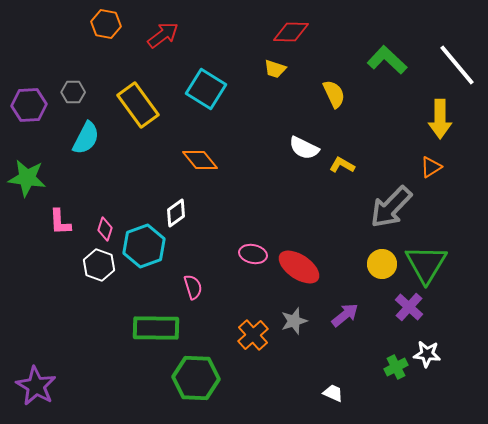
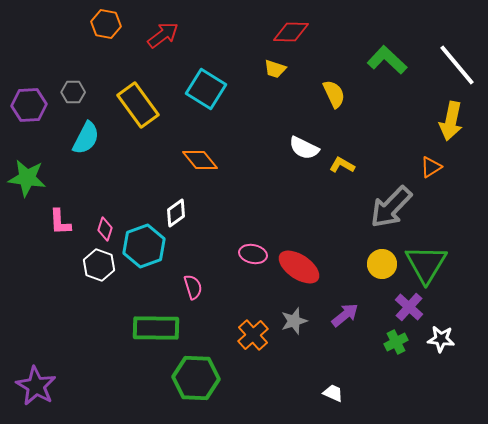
yellow arrow: moved 11 px right, 2 px down; rotated 12 degrees clockwise
white star: moved 14 px right, 15 px up
green cross: moved 25 px up
